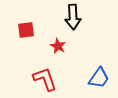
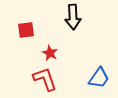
red star: moved 8 px left, 7 px down
